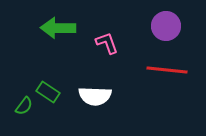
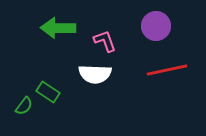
purple circle: moved 10 px left
pink L-shape: moved 2 px left, 2 px up
red line: rotated 18 degrees counterclockwise
white semicircle: moved 22 px up
